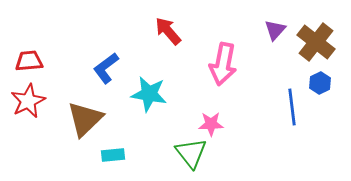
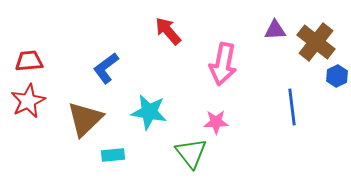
purple triangle: rotated 45 degrees clockwise
blue hexagon: moved 17 px right, 7 px up
cyan star: moved 18 px down
pink star: moved 5 px right, 2 px up
